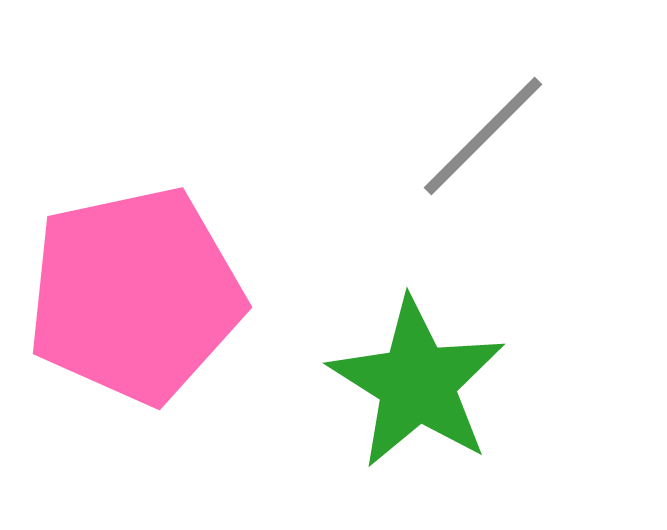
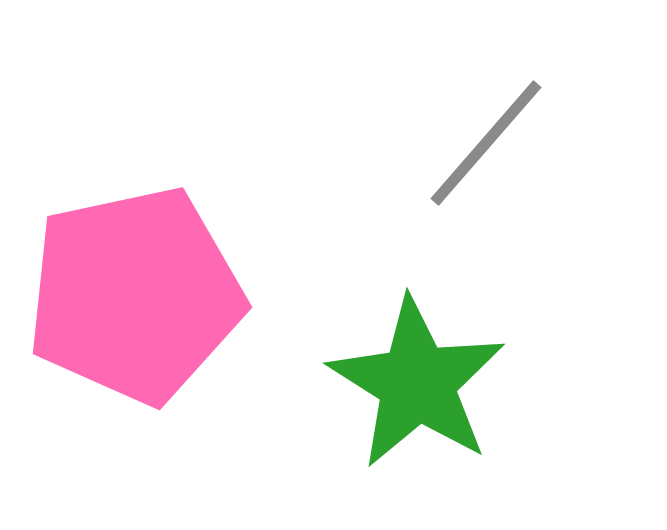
gray line: moved 3 px right, 7 px down; rotated 4 degrees counterclockwise
